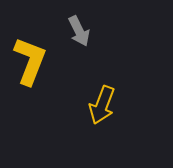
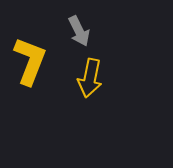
yellow arrow: moved 12 px left, 27 px up; rotated 9 degrees counterclockwise
